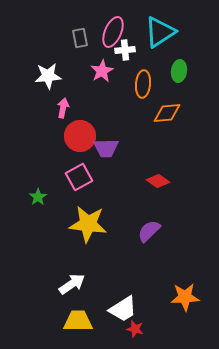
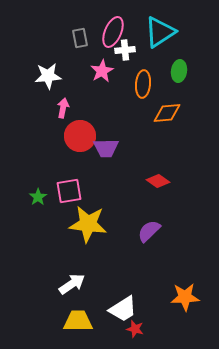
pink square: moved 10 px left, 14 px down; rotated 20 degrees clockwise
